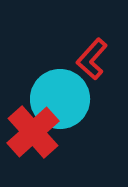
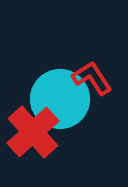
red L-shape: moved 19 px down; rotated 105 degrees clockwise
